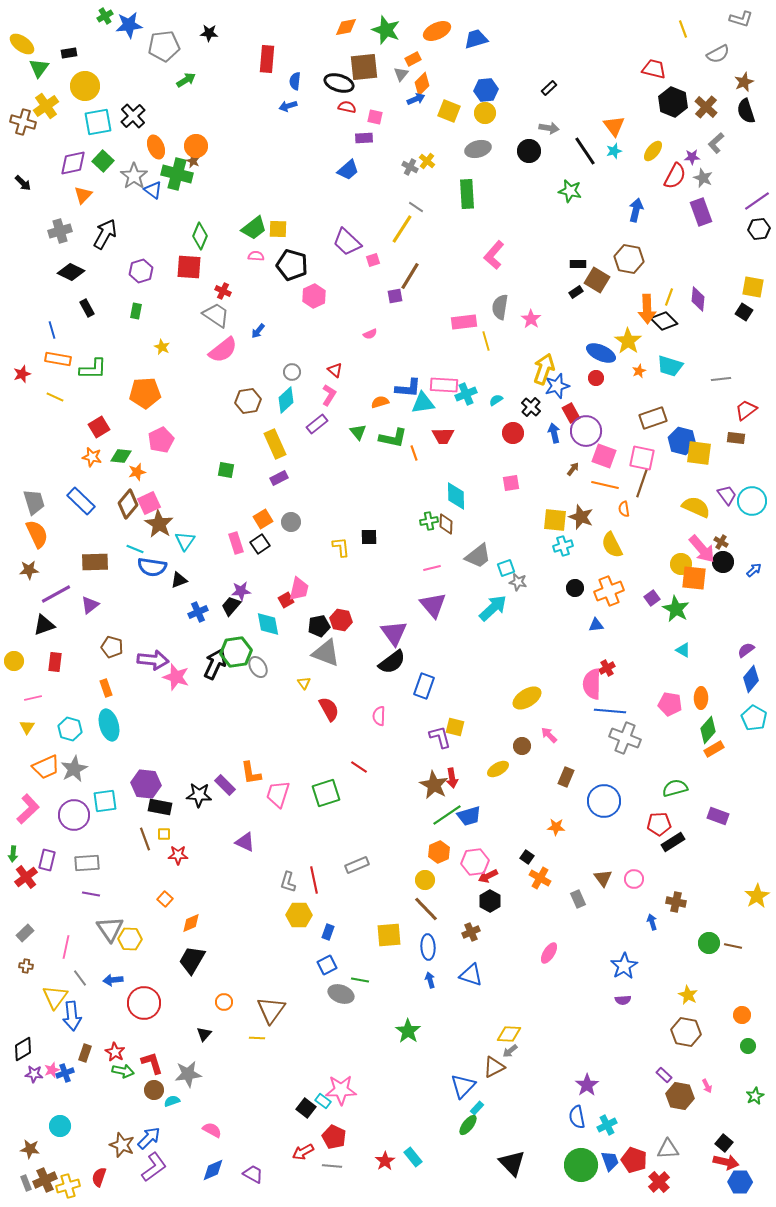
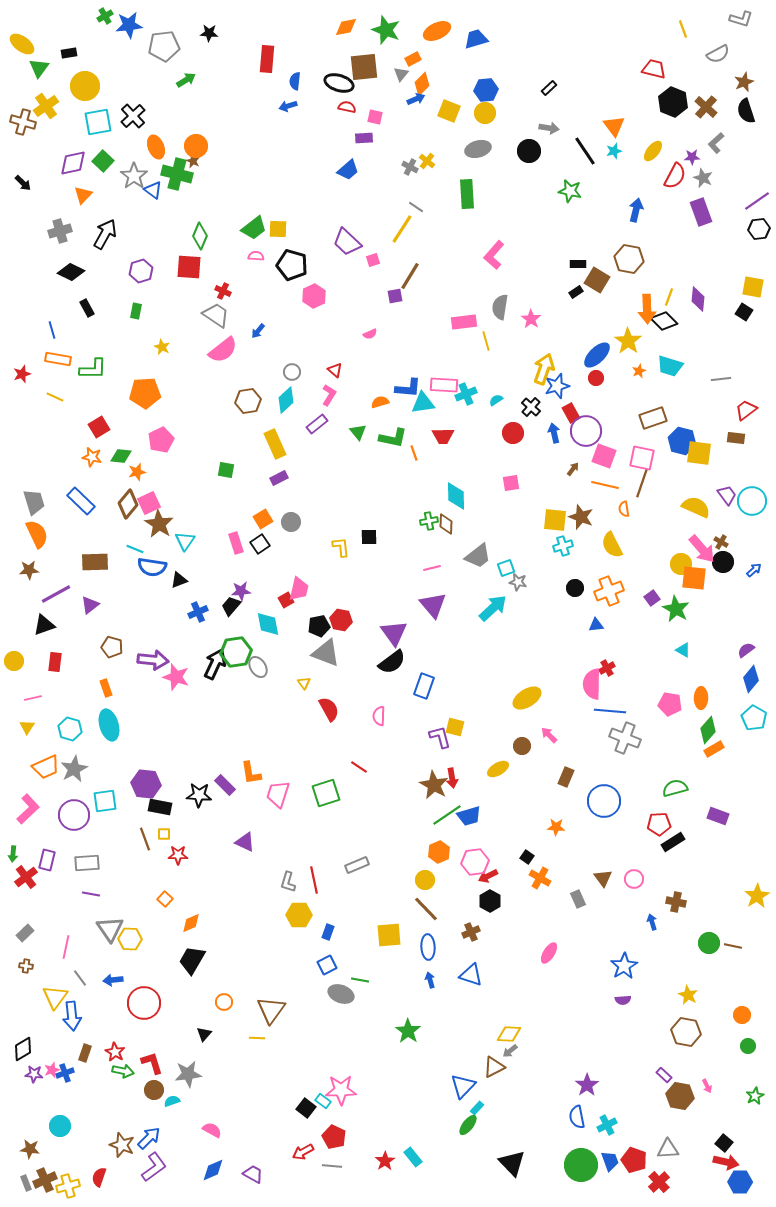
blue ellipse at (601, 353): moved 4 px left, 2 px down; rotated 68 degrees counterclockwise
